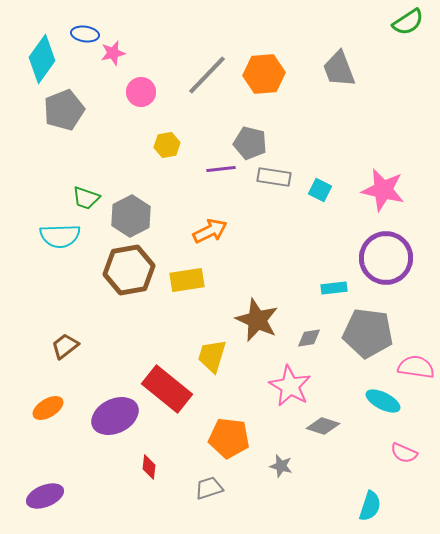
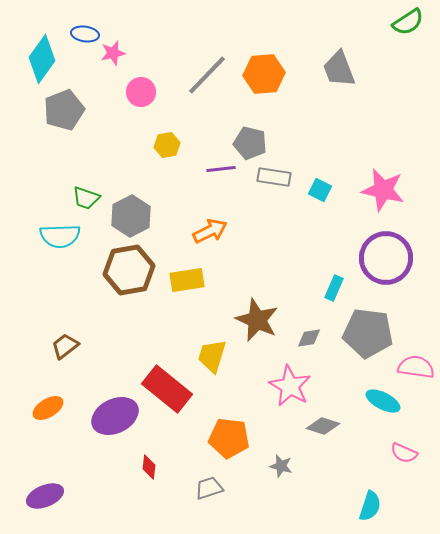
cyan rectangle at (334, 288): rotated 60 degrees counterclockwise
